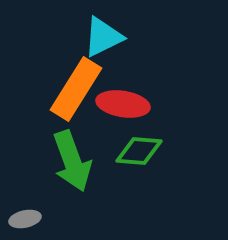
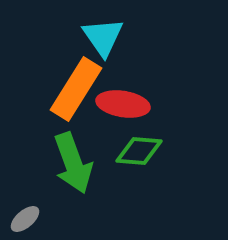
cyan triangle: rotated 39 degrees counterclockwise
green arrow: moved 1 px right, 2 px down
gray ellipse: rotated 28 degrees counterclockwise
